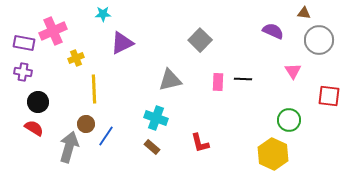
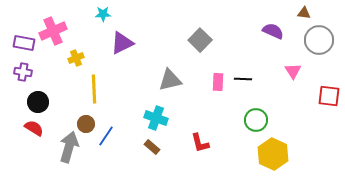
green circle: moved 33 px left
